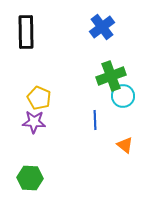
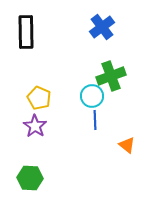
cyan circle: moved 31 px left
purple star: moved 1 px right, 4 px down; rotated 30 degrees clockwise
orange triangle: moved 2 px right
